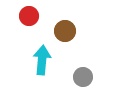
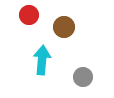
red circle: moved 1 px up
brown circle: moved 1 px left, 4 px up
